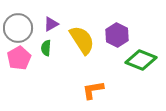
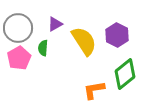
purple triangle: moved 4 px right
yellow semicircle: moved 2 px right, 1 px down
green semicircle: moved 3 px left
green diamond: moved 16 px left, 14 px down; rotated 60 degrees counterclockwise
orange L-shape: moved 1 px right
